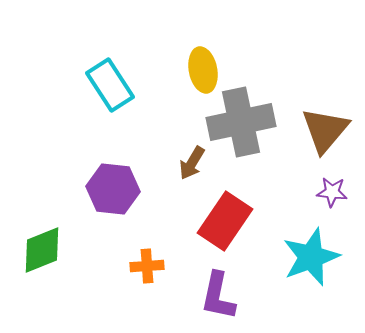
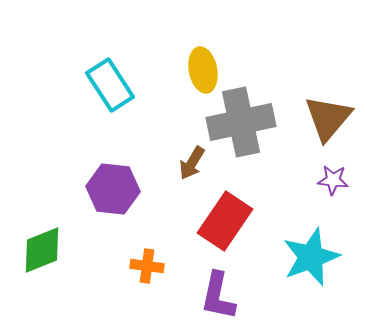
brown triangle: moved 3 px right, 12 px up
purple star: moved 1 px right, 12 px up
orange cross: rotated 12 degrees clockwise
